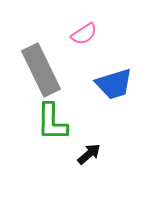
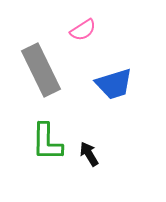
pink semicircle: moved 1 px left, 4 px up
green L-shape: moved 5 px left, 20 px down
black arrow: rotated 80 degrees counterclockwise
